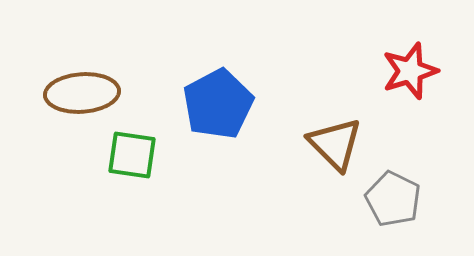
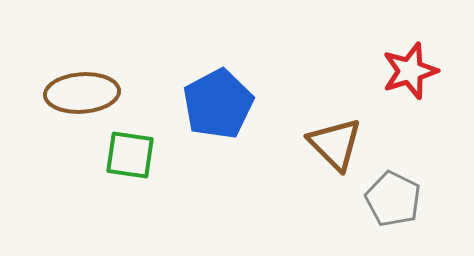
green square: moved 2 px left
